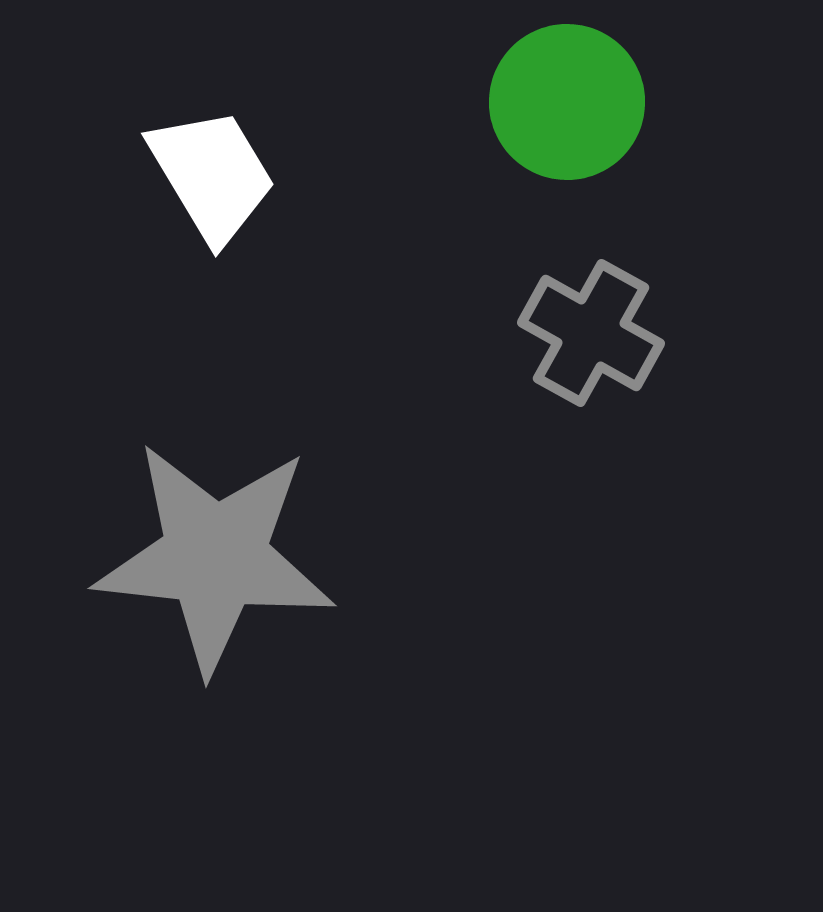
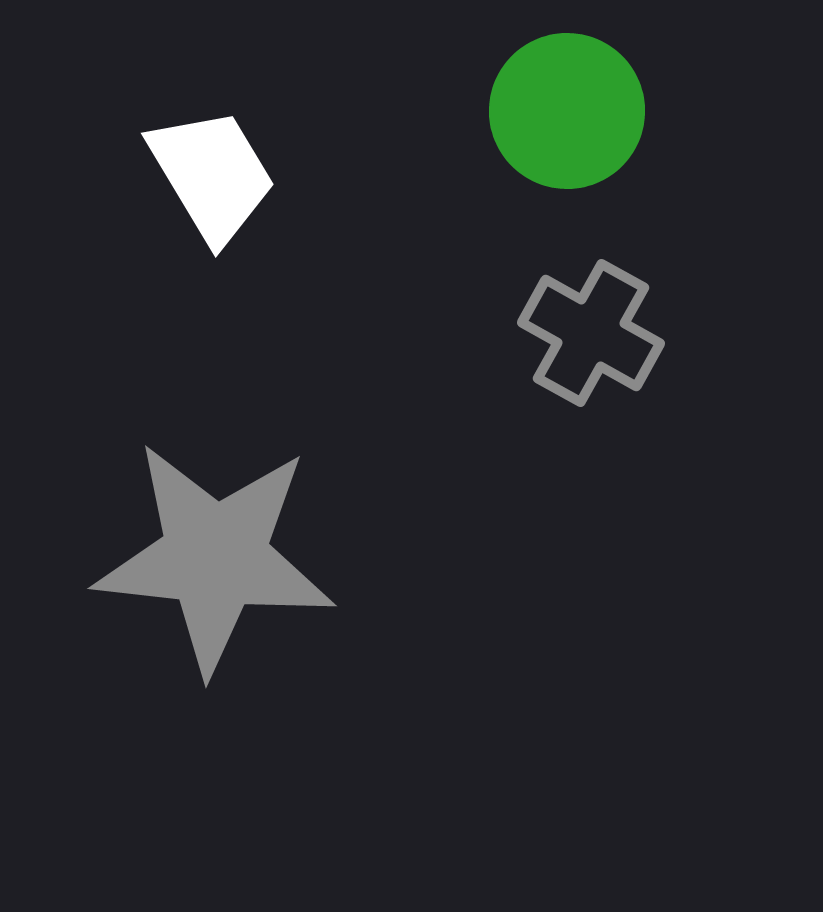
green circle: moved 9 px down
